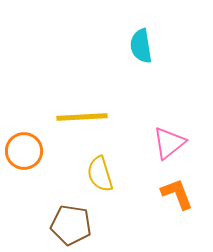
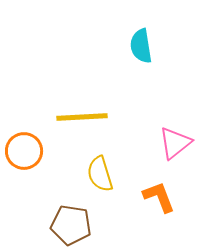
pink triangle: moved 6 px right
orange L-shape: moved 18 px left, 3 px down
